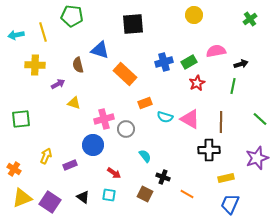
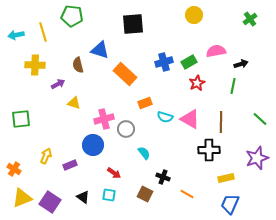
cyan semicircle at (145, 156): moved 1 px left, 3 px up
